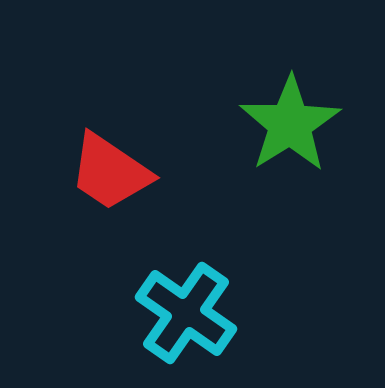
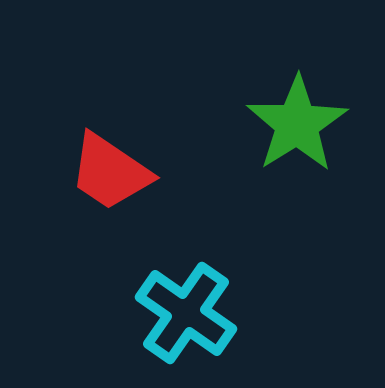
green star: moved 7 px right
